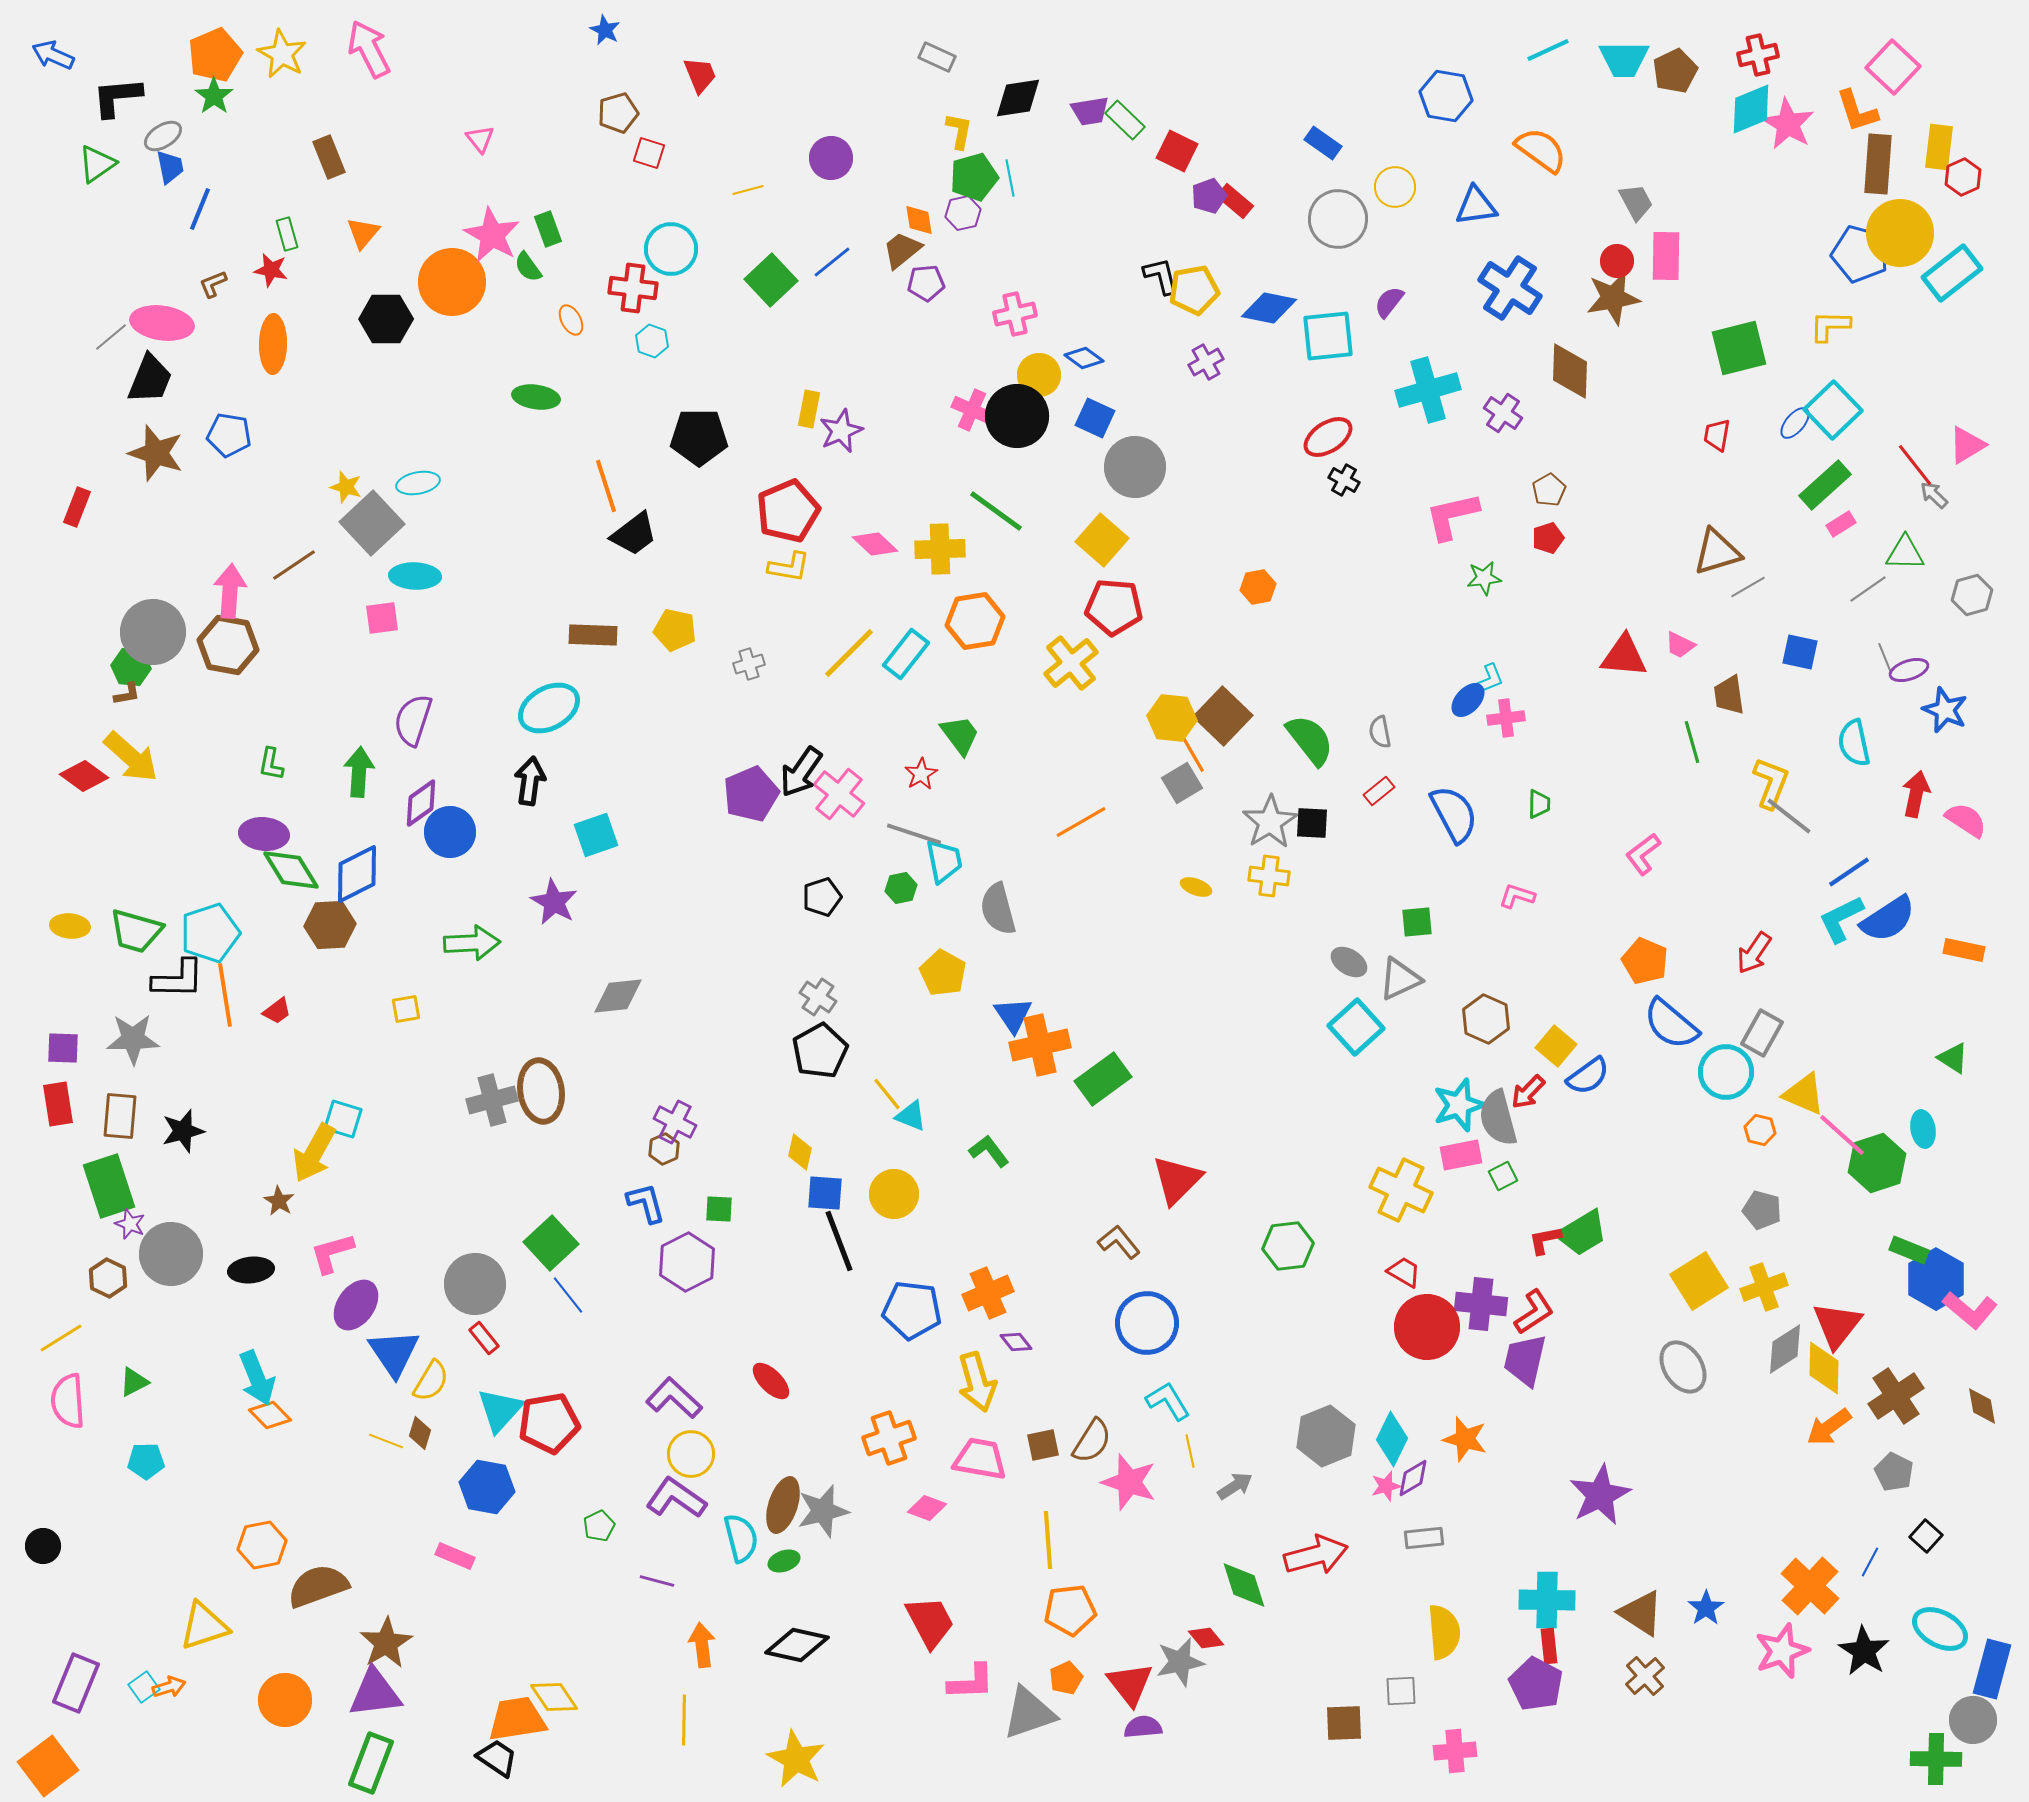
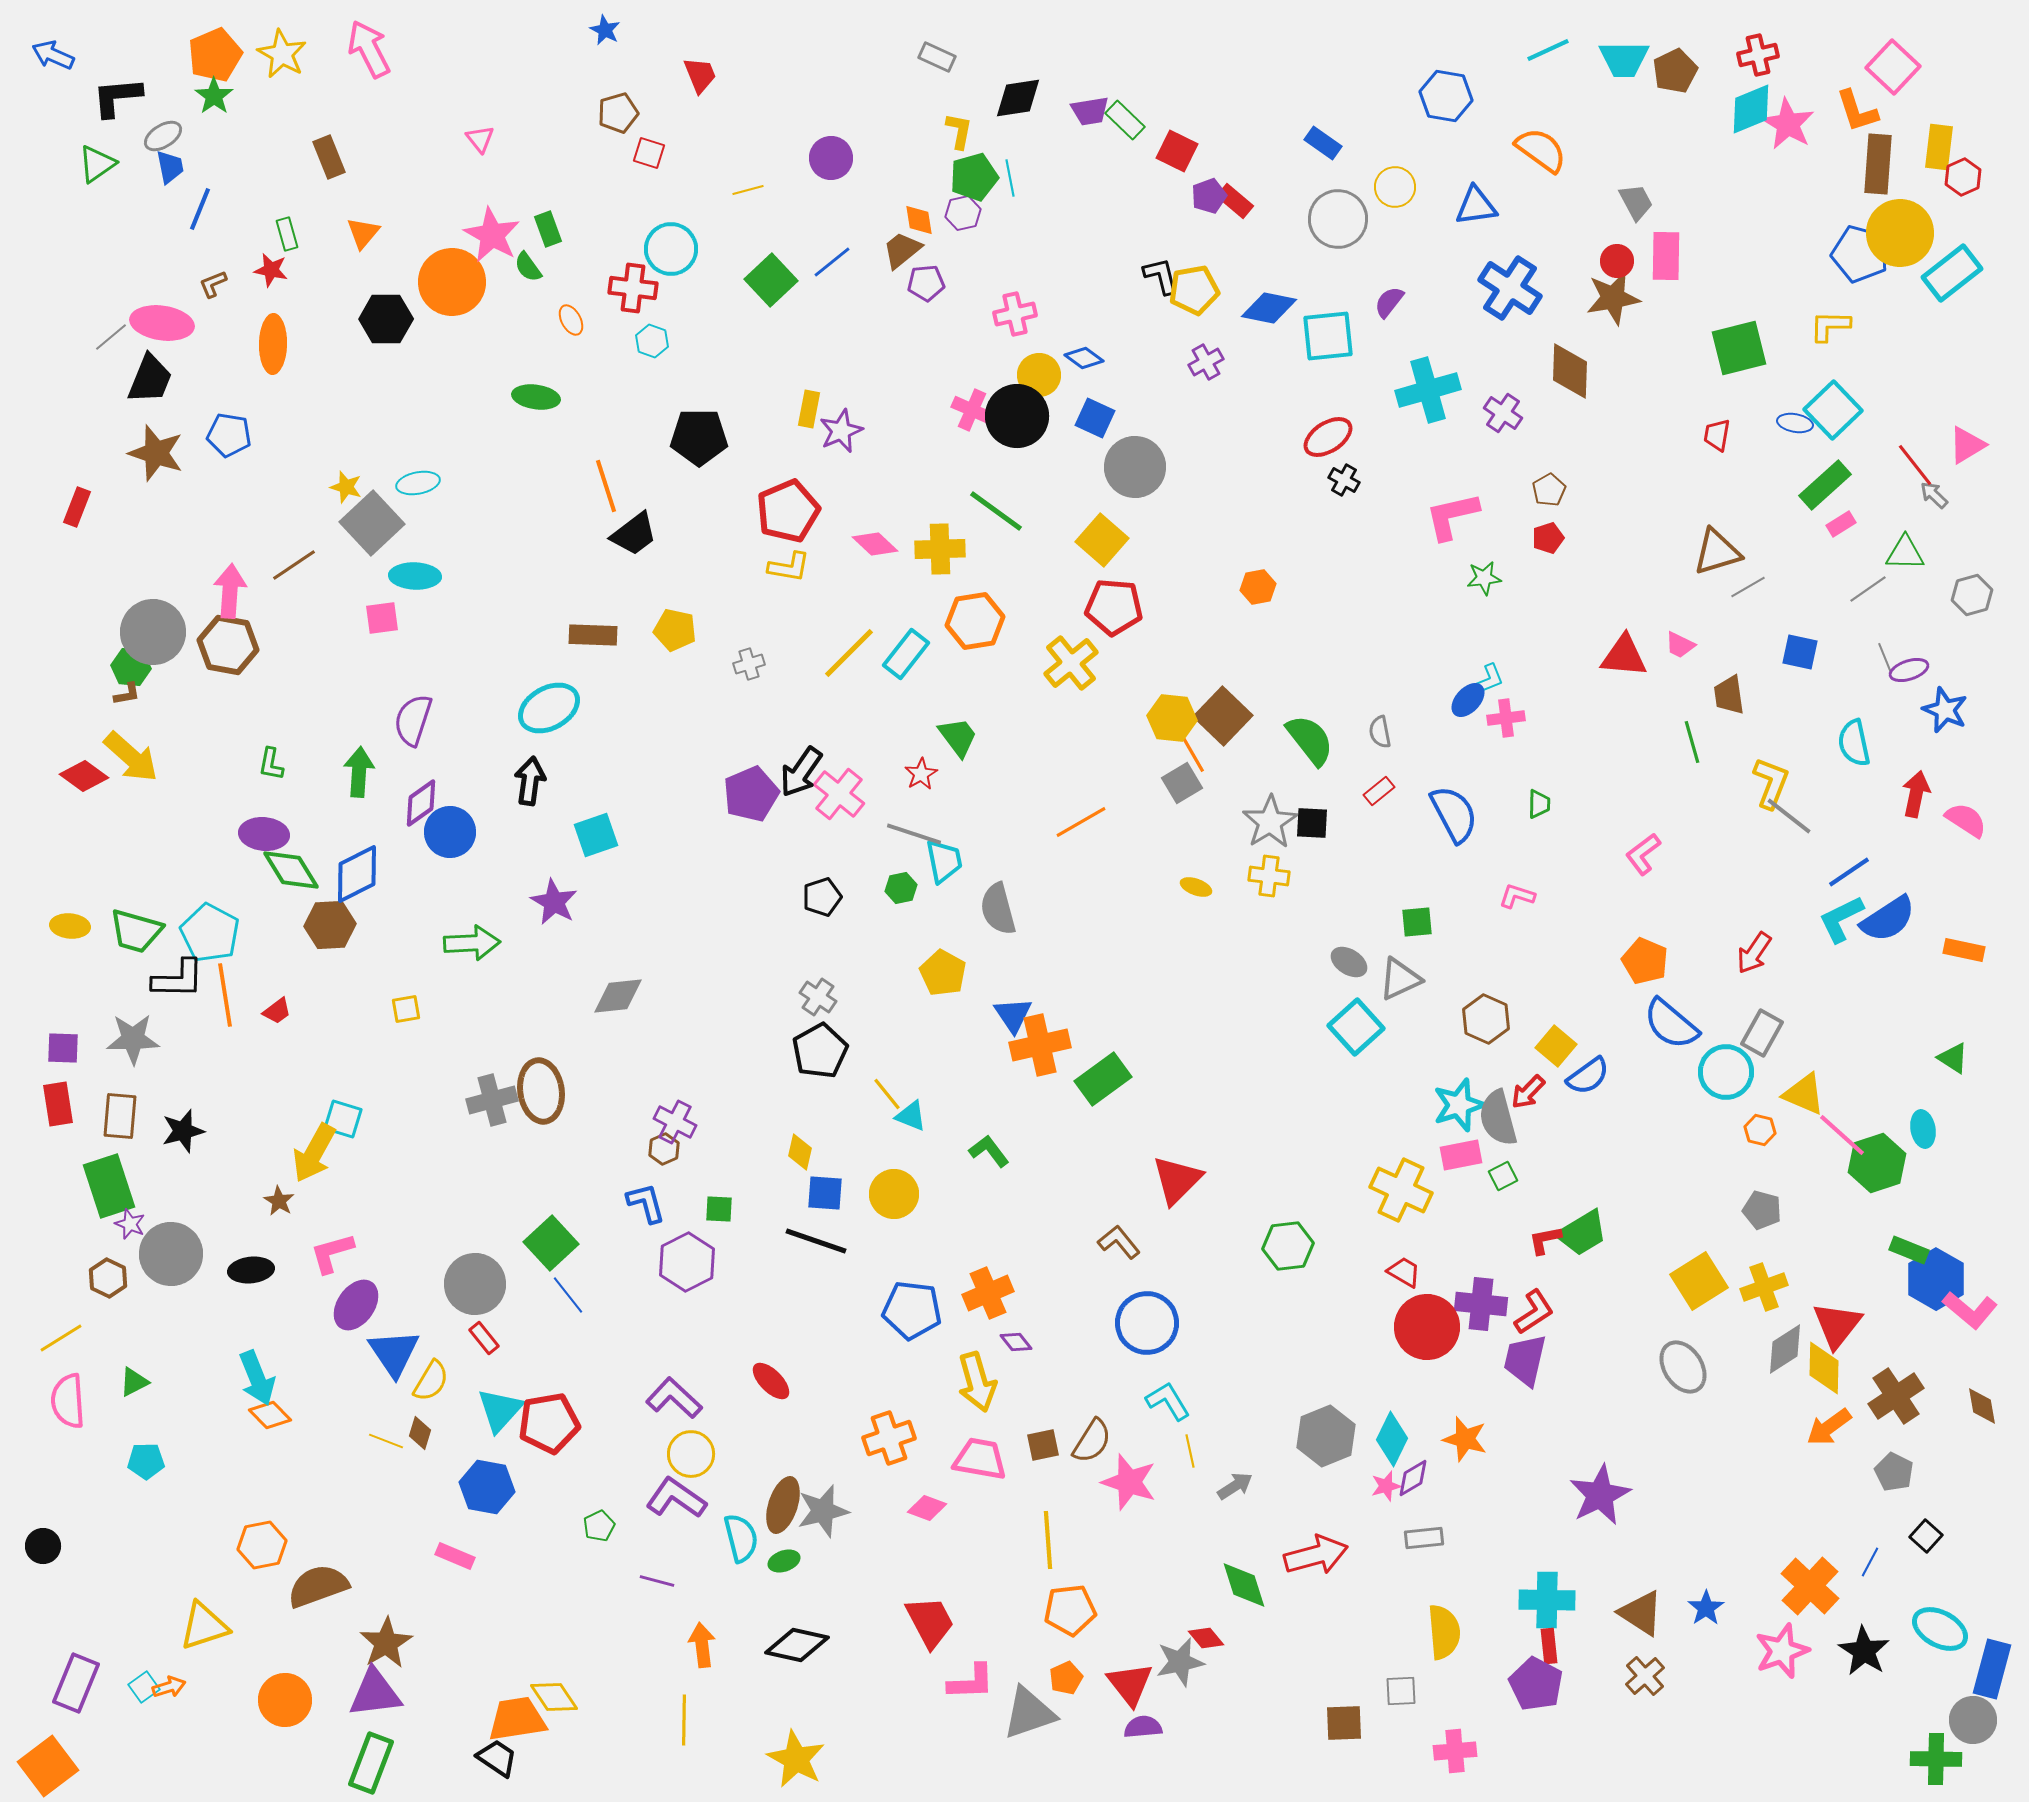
blue ellipse at (1795, 423): rotated 60 degrees clockwise
green trapezoid at (960, 735): moved 2 px left, 2 px down
cyan pentagon at (210, 933): rotated 26 degrees counterclockwise
black line at (839, 1241): moved 23 px left; rotated 50 degrees counterclockwise
